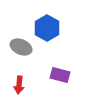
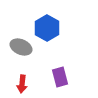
purple rectangle: moved 2 px down; rotated 60 degrees clockwise
red arrow: moved 3 px right, 1 px up
